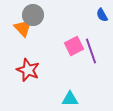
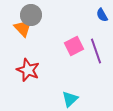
gray circle: moved 2 px left
purple line: moved 5 px right
cyan triangle: rotated 42 degrees counterclockwise
